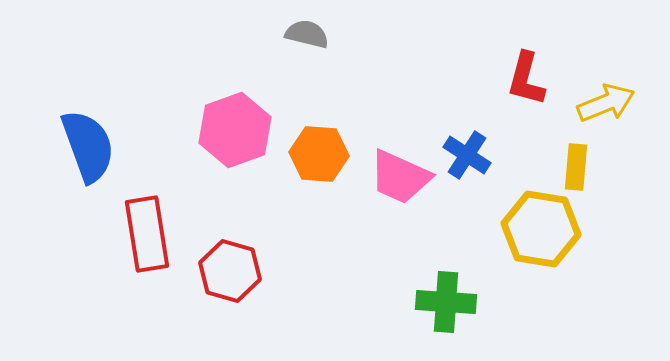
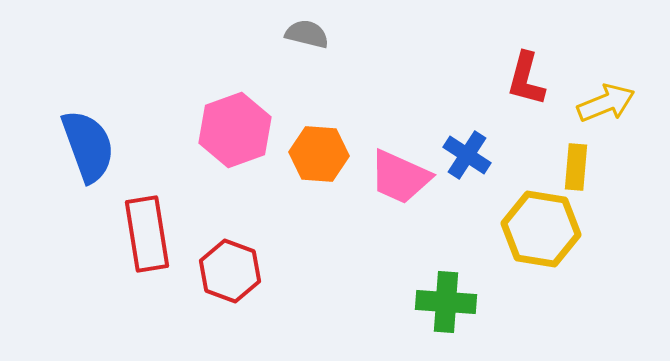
red hexagon: rotated 4 degrees clockwise
